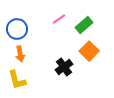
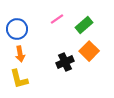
pink line: moved 2 px left
black cross: moved 1 px right, 5 px up; rotated 12 degrees clockwise
yellow L-shape: moved 2 px right, 1 px up
